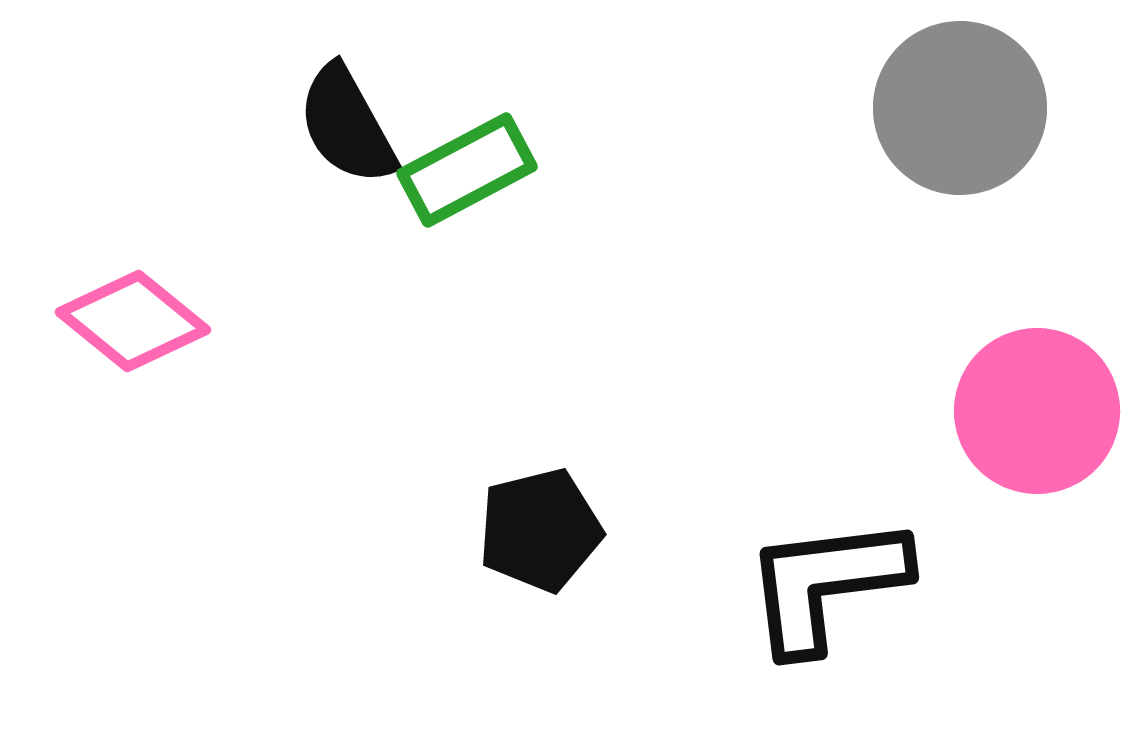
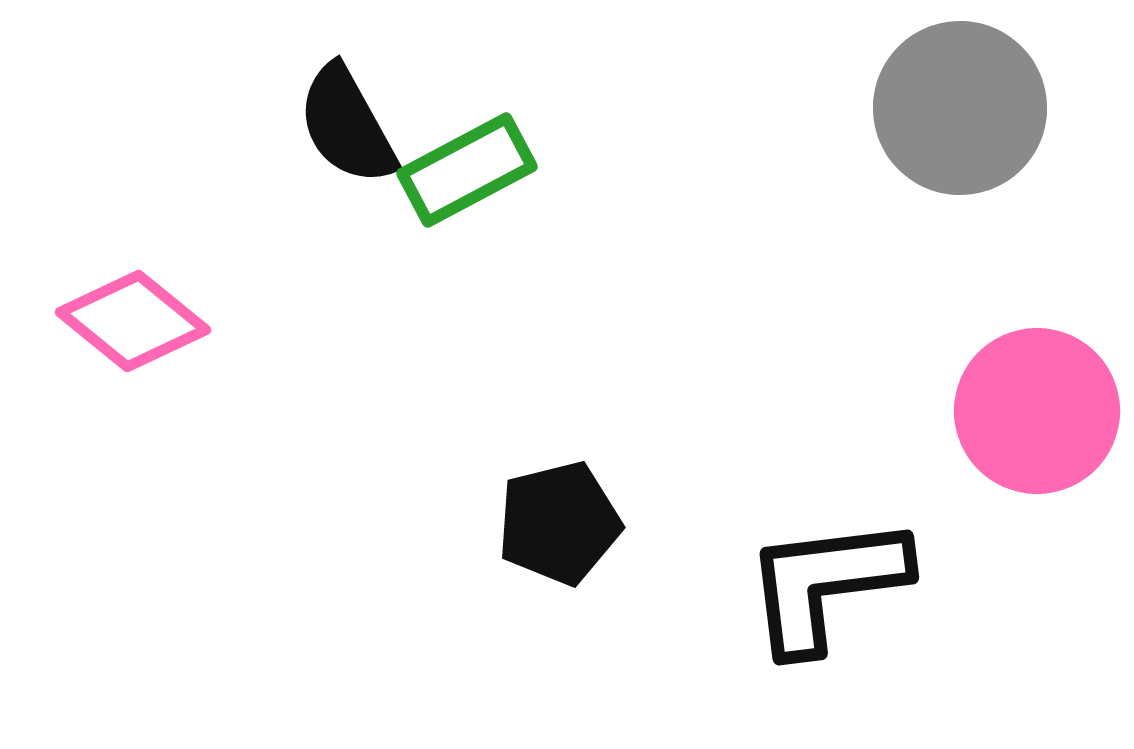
black pentagon: moved 19 px right, 7 px up
